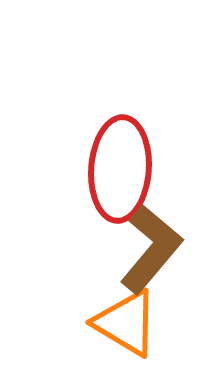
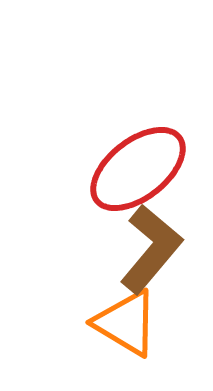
red ellipse: moved 18 px right; rotated 48 degrees clockwise
